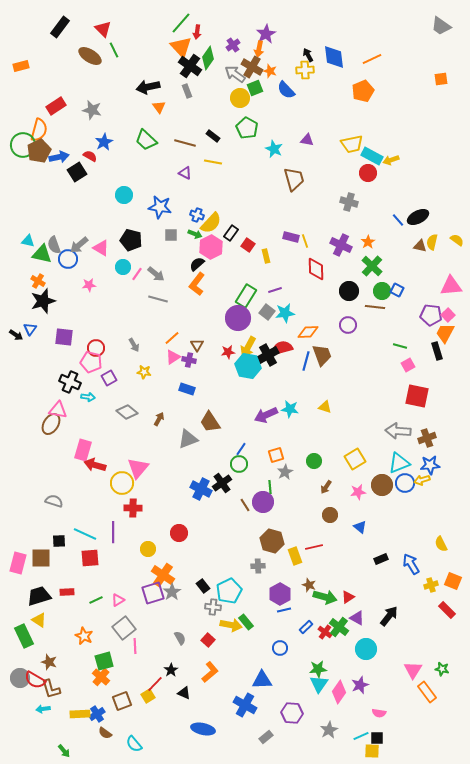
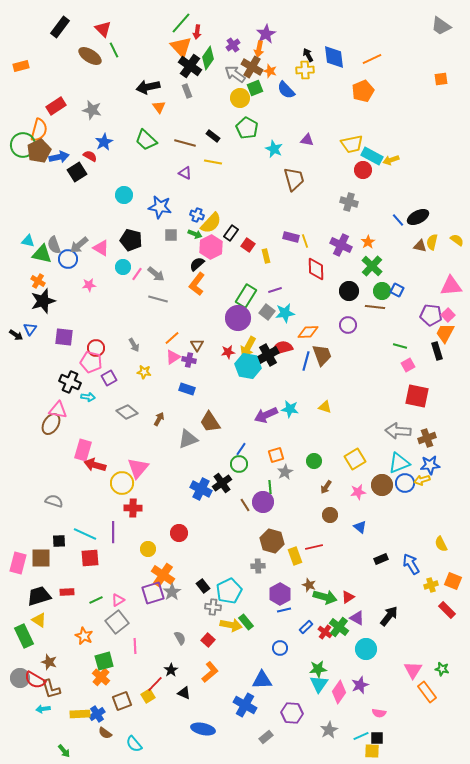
red circle at (368, 173): moved 5 px left, 3 px up
gray square at (124, 628): moved 7 px left, 6 px up
